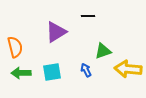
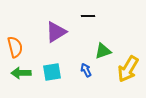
yellow arrow: rotated 64 degrees counterclockwise
